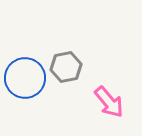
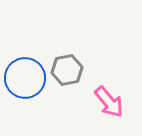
gray hexagon: moved 1 px right, 3 px down
